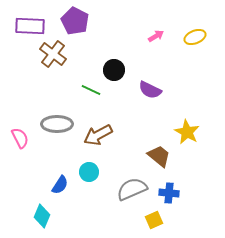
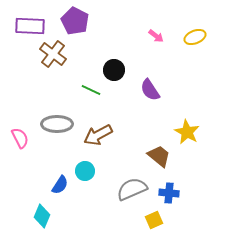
pink arrow: rotated 70 degrees clockwise
purple semicircle: rotated 30 degrees clockwise
cyan circle: moved 4 px left, 1 px up
